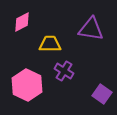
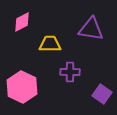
purple cross: moved 6 px right, 1 px down; rotated 30 degrees counterclockwise
pink hexagon: moved 5 px left, 2 px down
